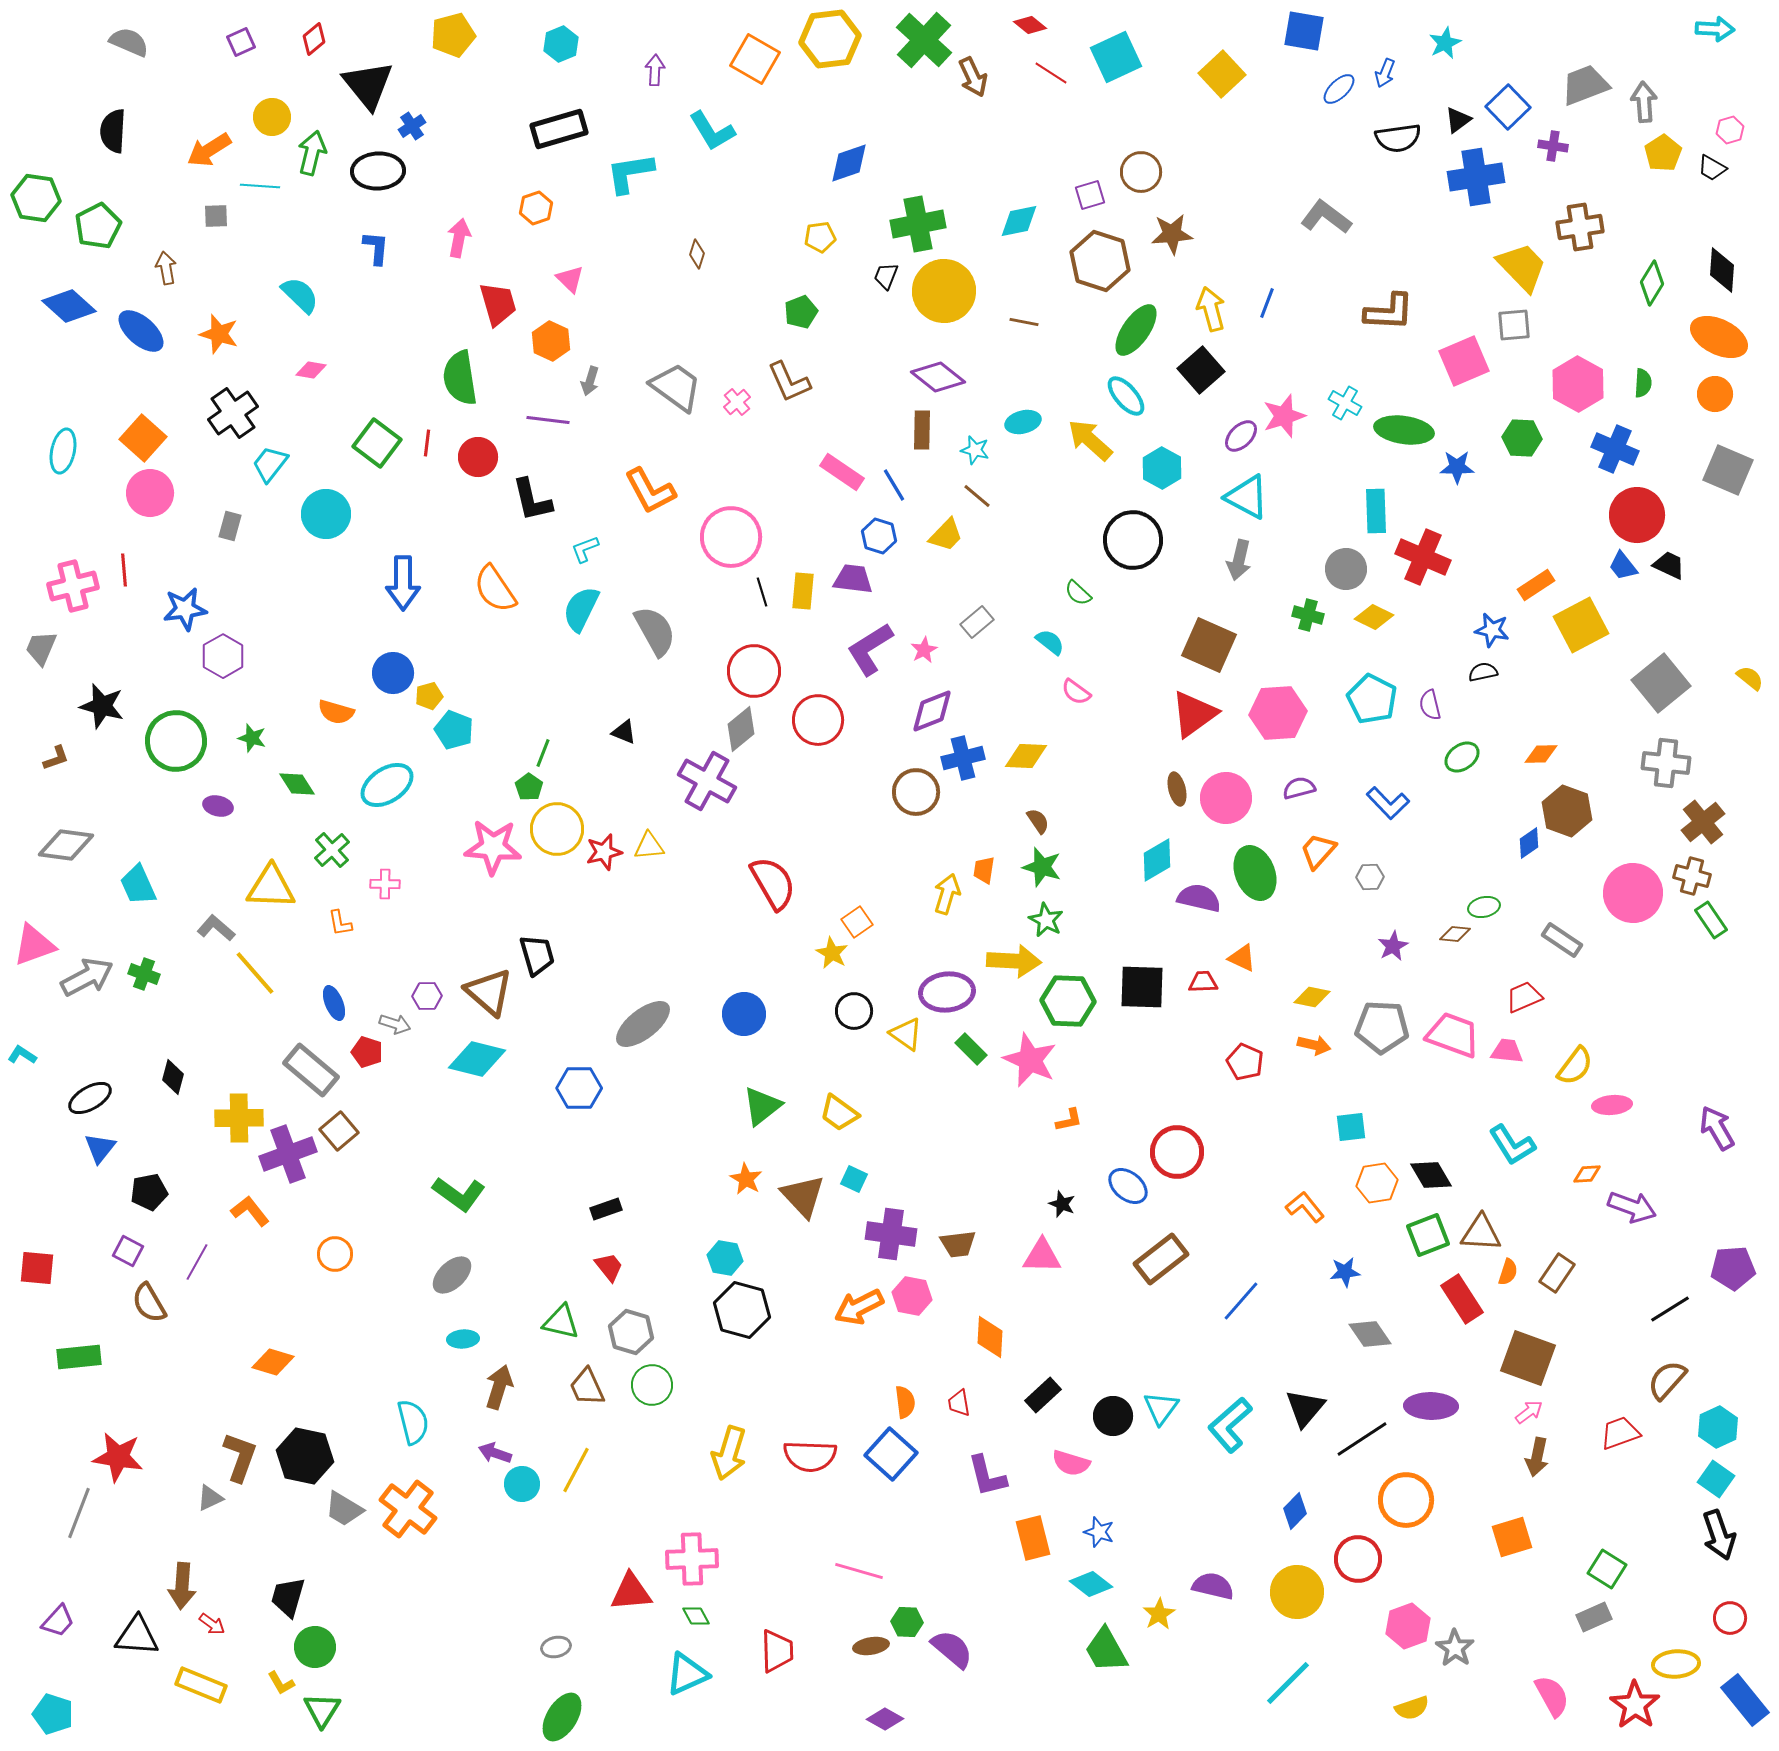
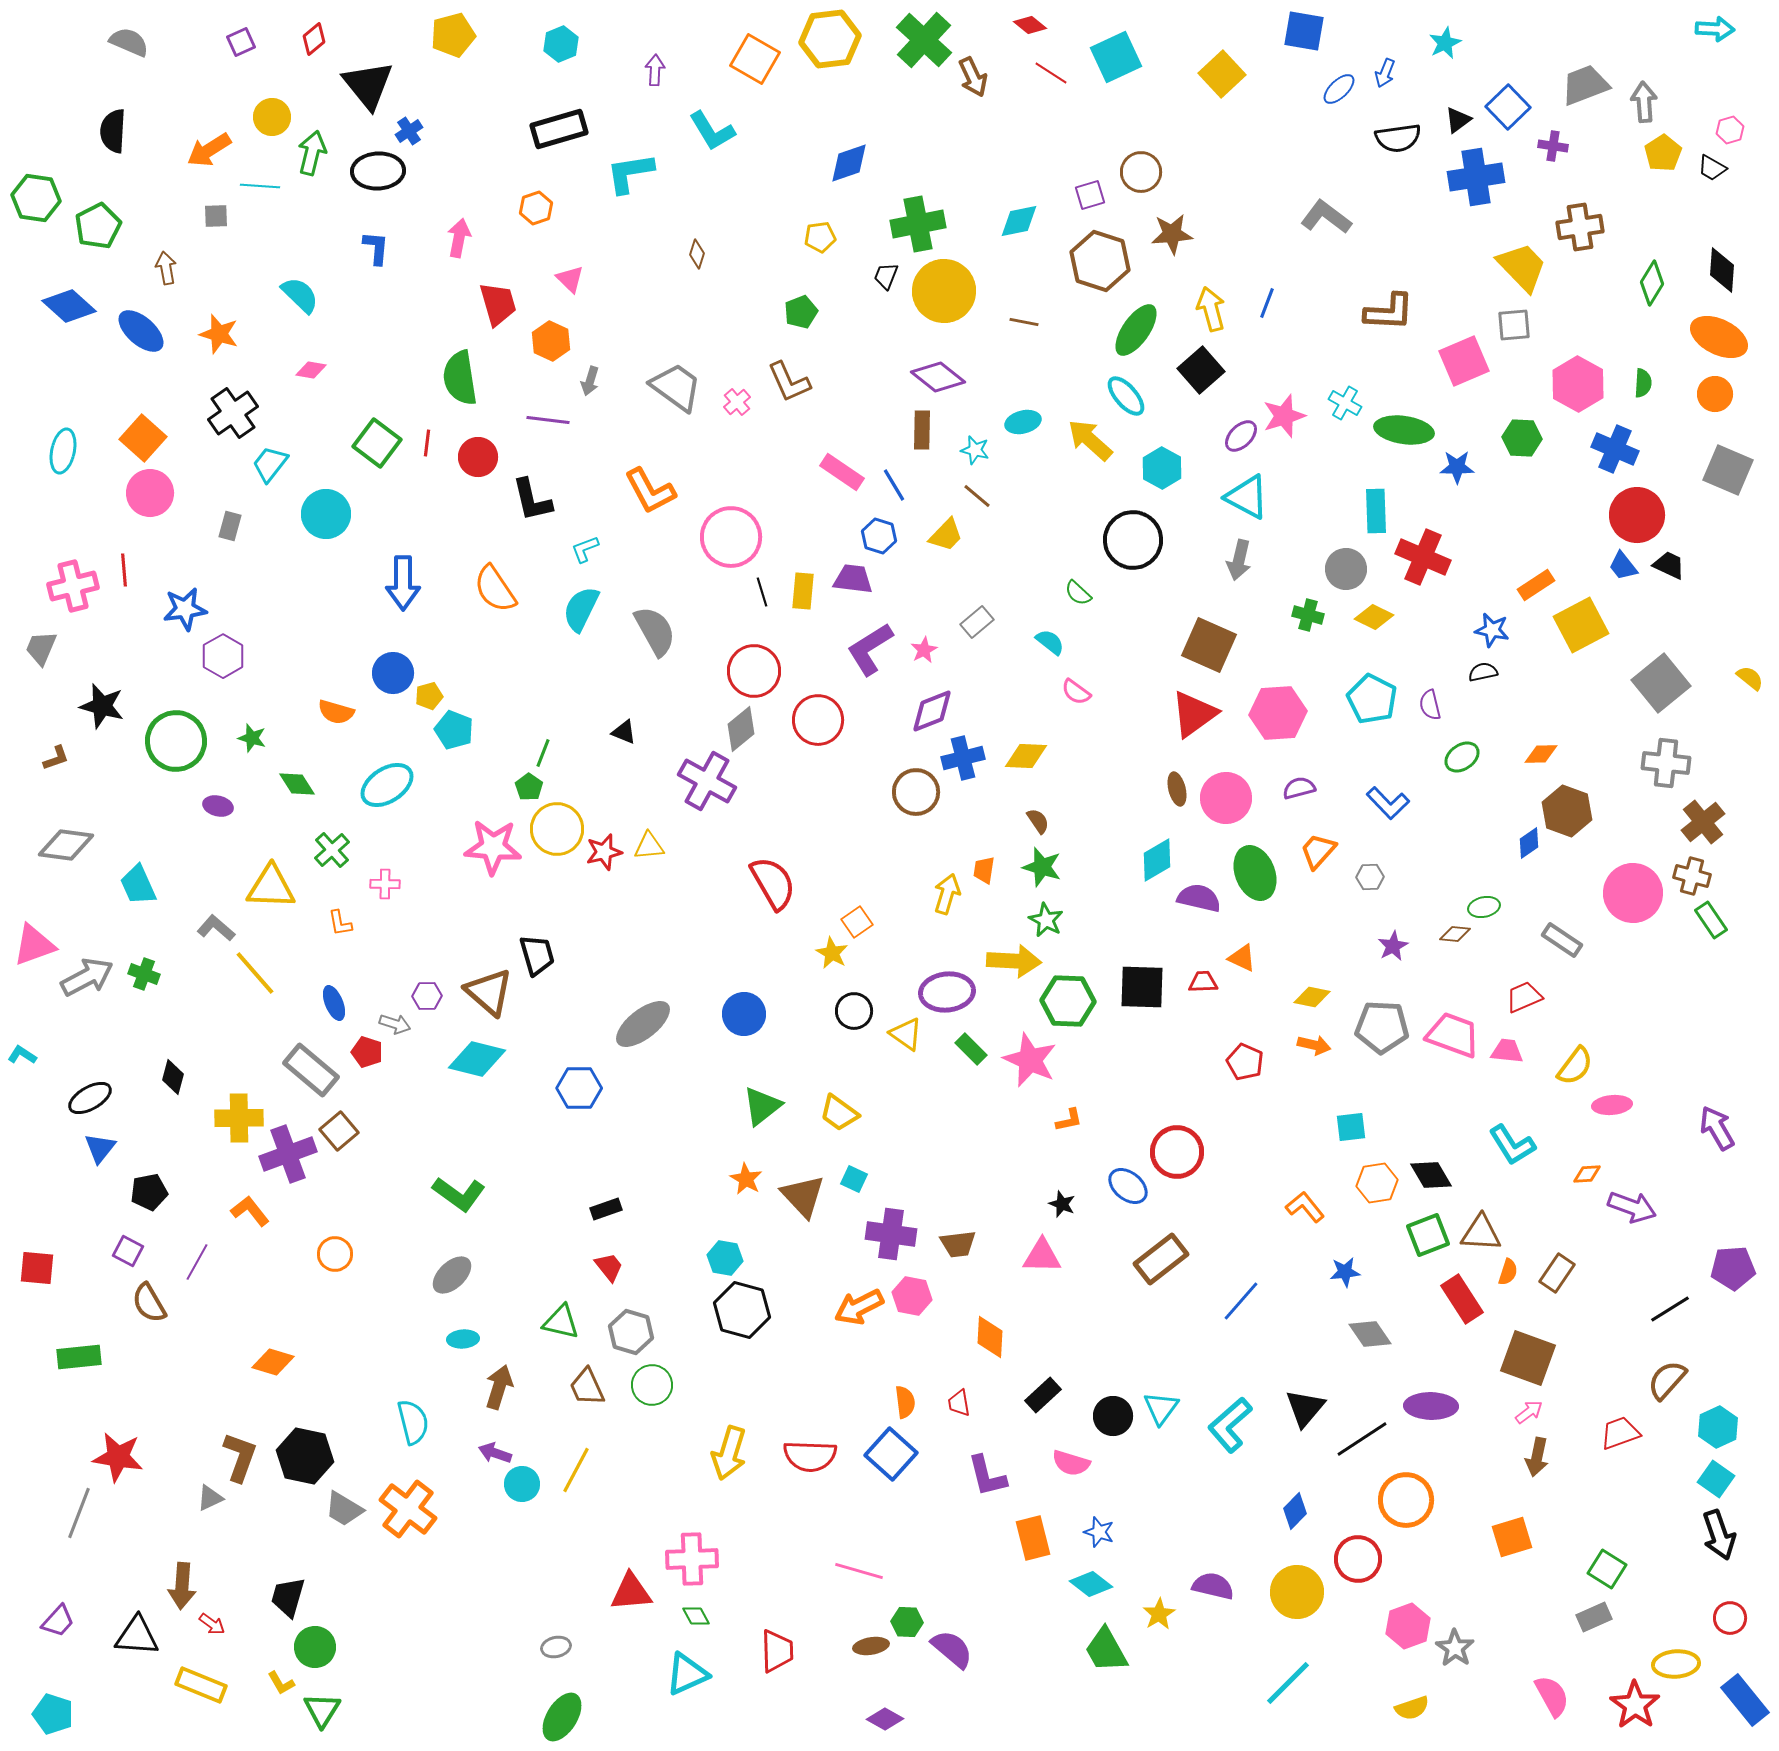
blue cross at (412, 126): moved 3 px left, 5 px down
